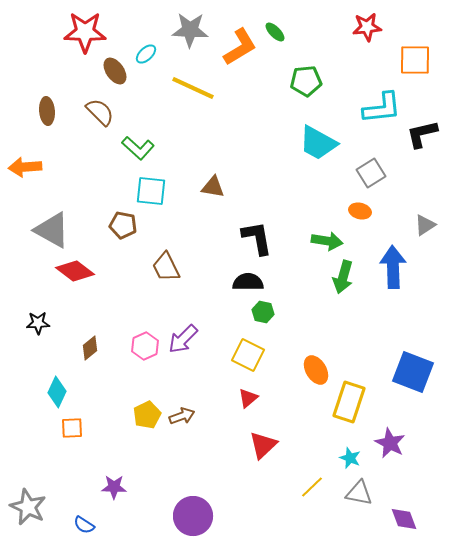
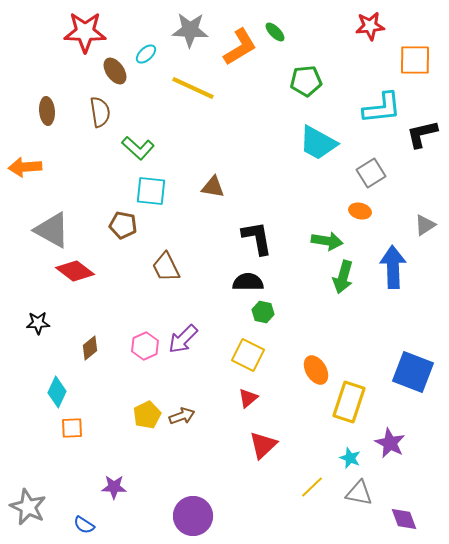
red star at (367, 27): moved 3 px right, 1 px up
brown semicircle at (100, 112): rotated 36 degrees clockwise
